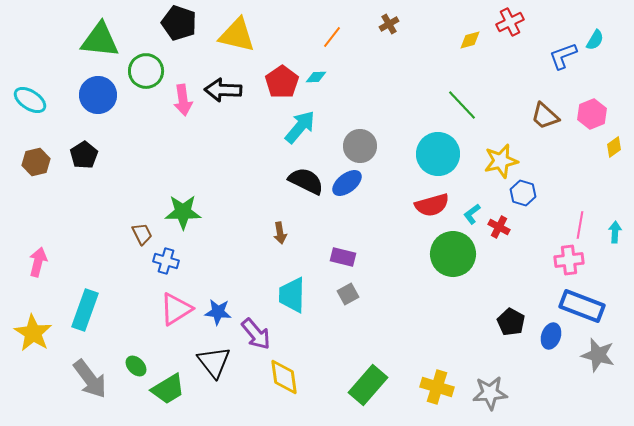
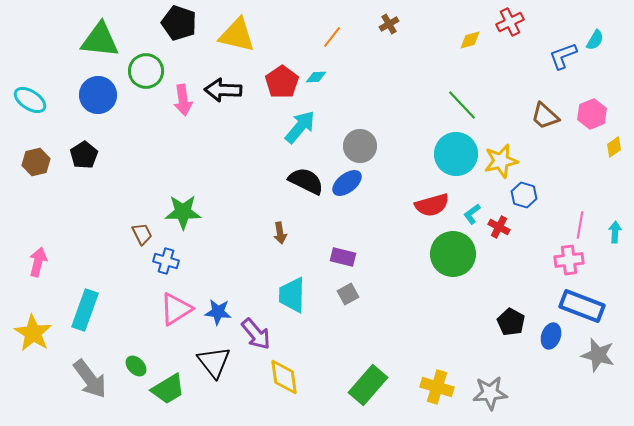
cyan circle at (438, 154): moved 18 px right
blue hexagon at (523, 193): moved 1 px right, 2 px down
